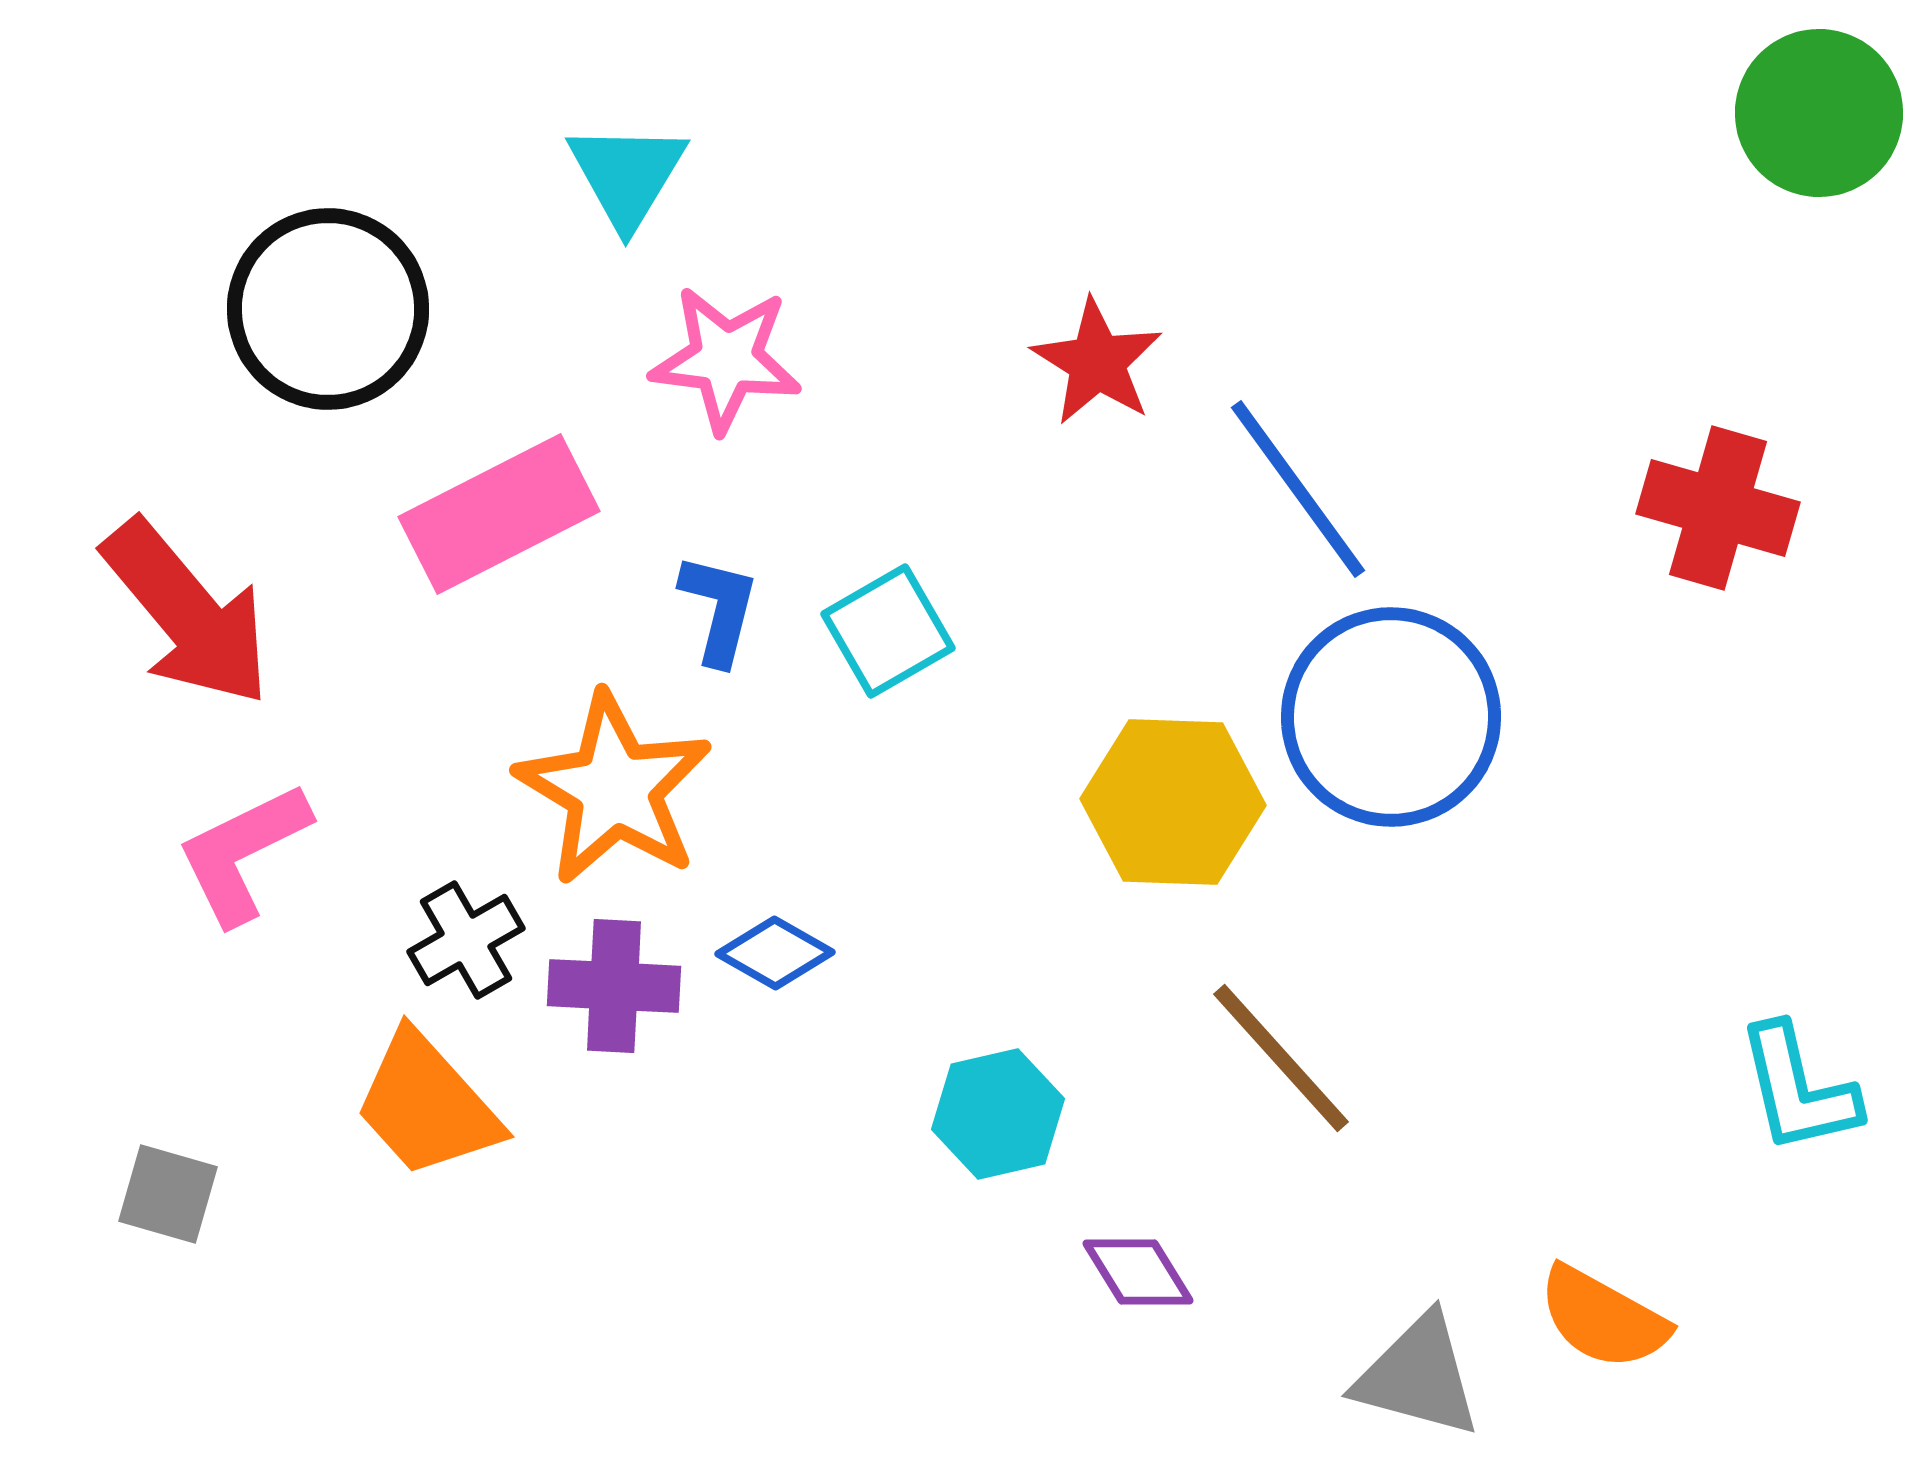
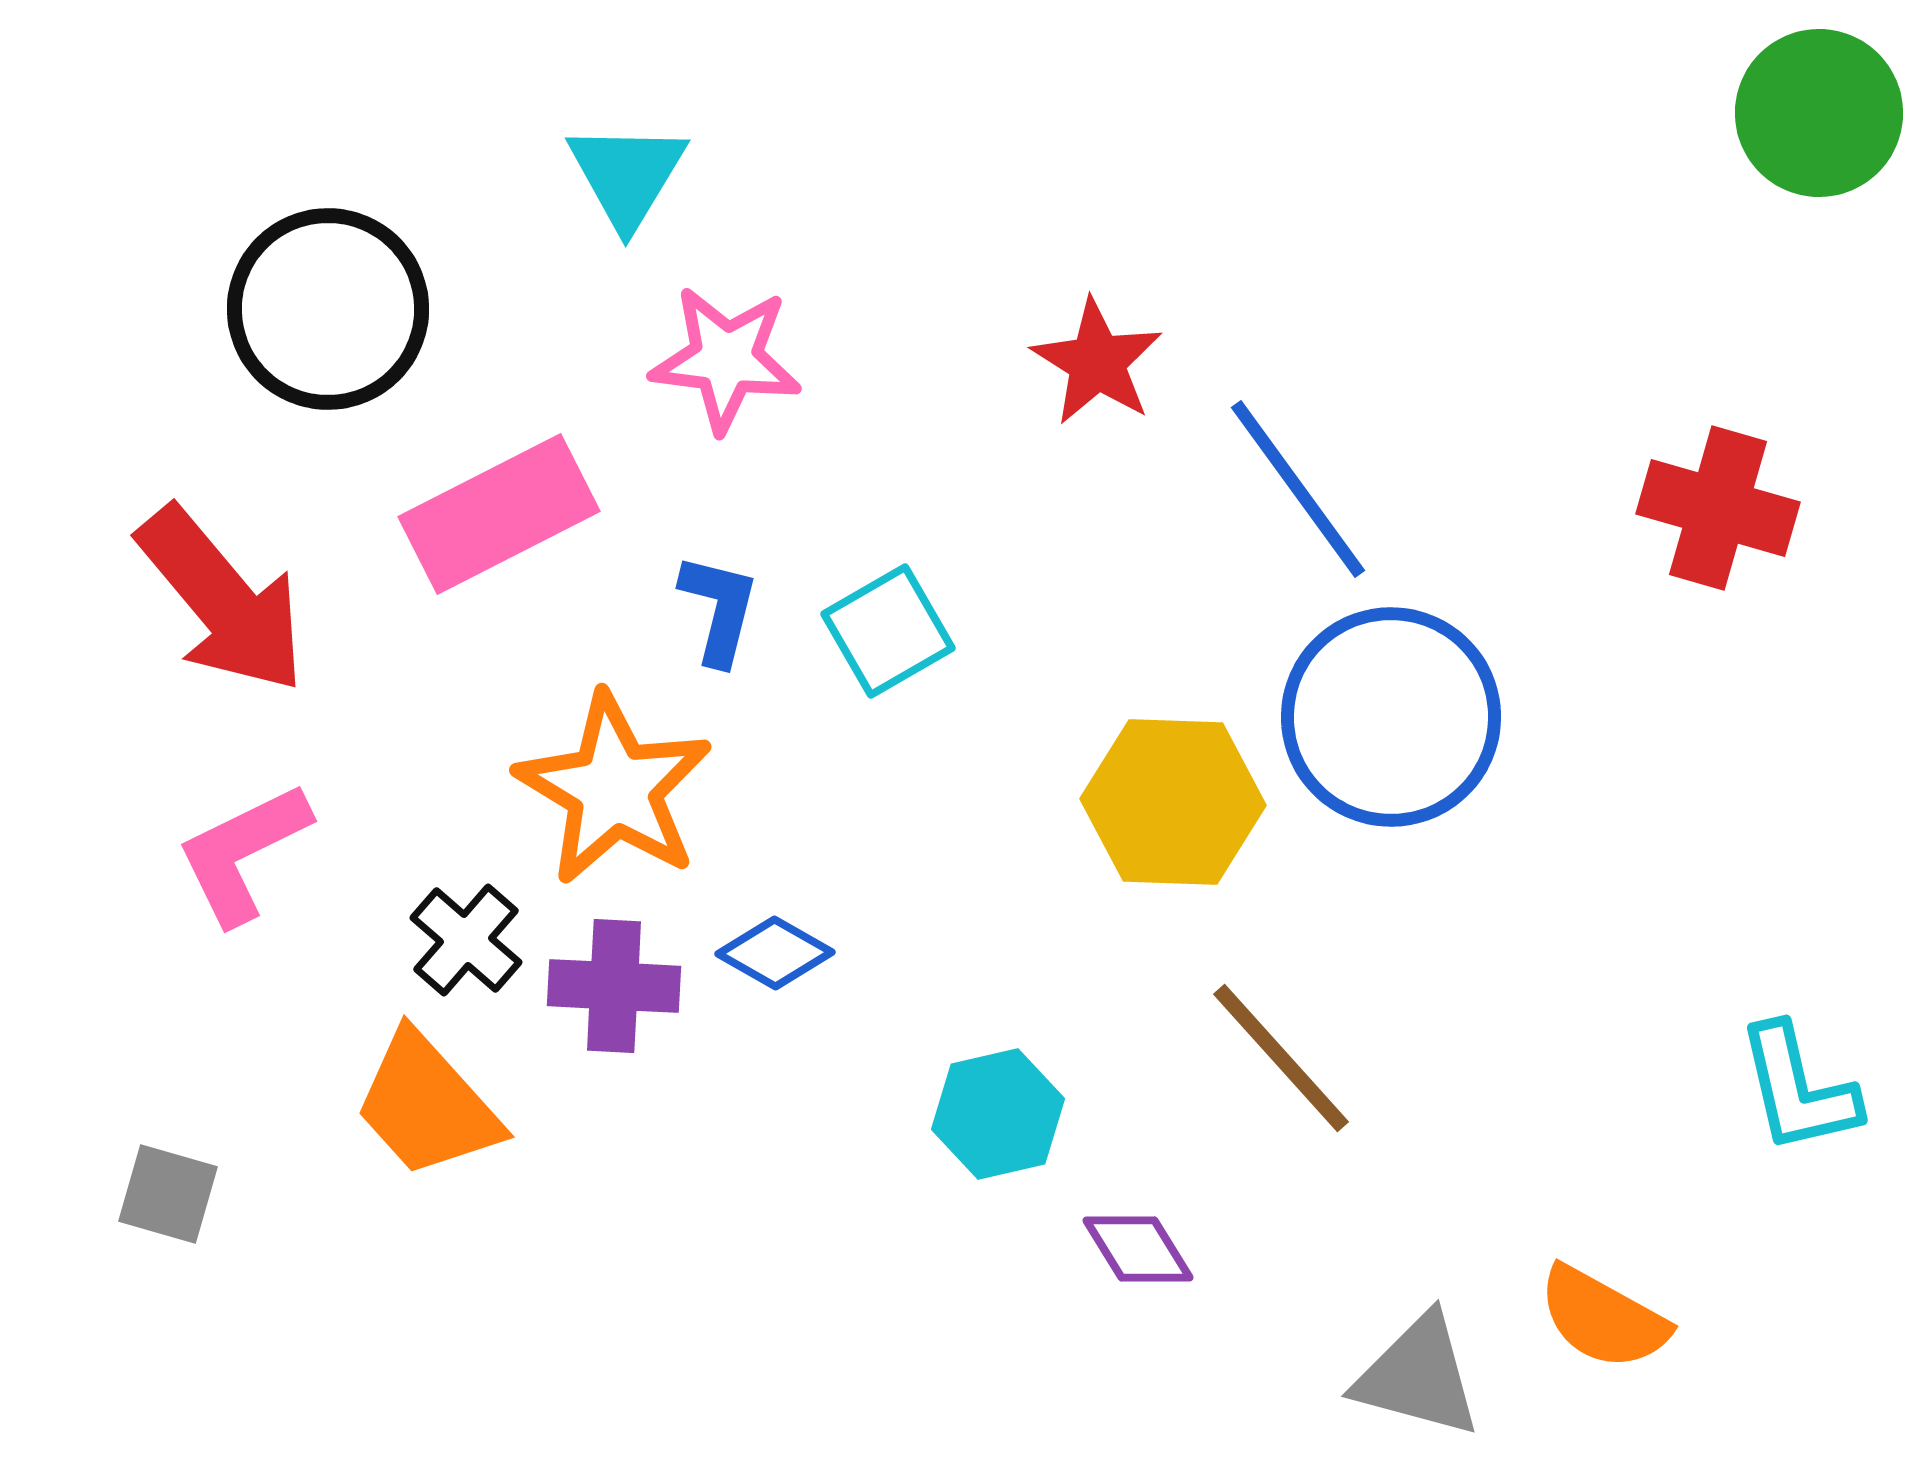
red arrow: moved 35 px right, 13 px up
black cross: rotated 19 degrees counterclockwise
purple diamond: moved 23 px up
